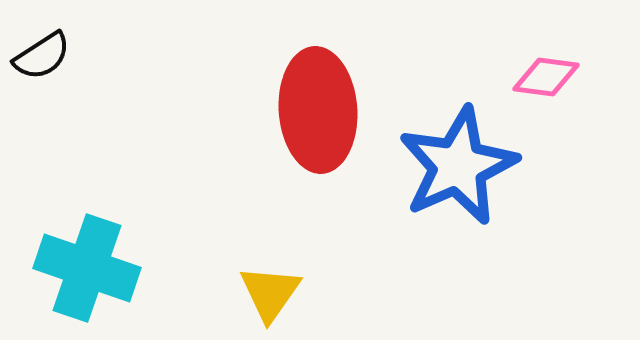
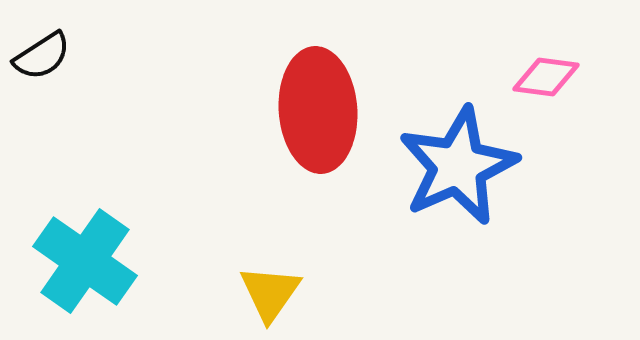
cyan cross: moved 2 px left, 7 px up; rotated 16 degrees clockwise
